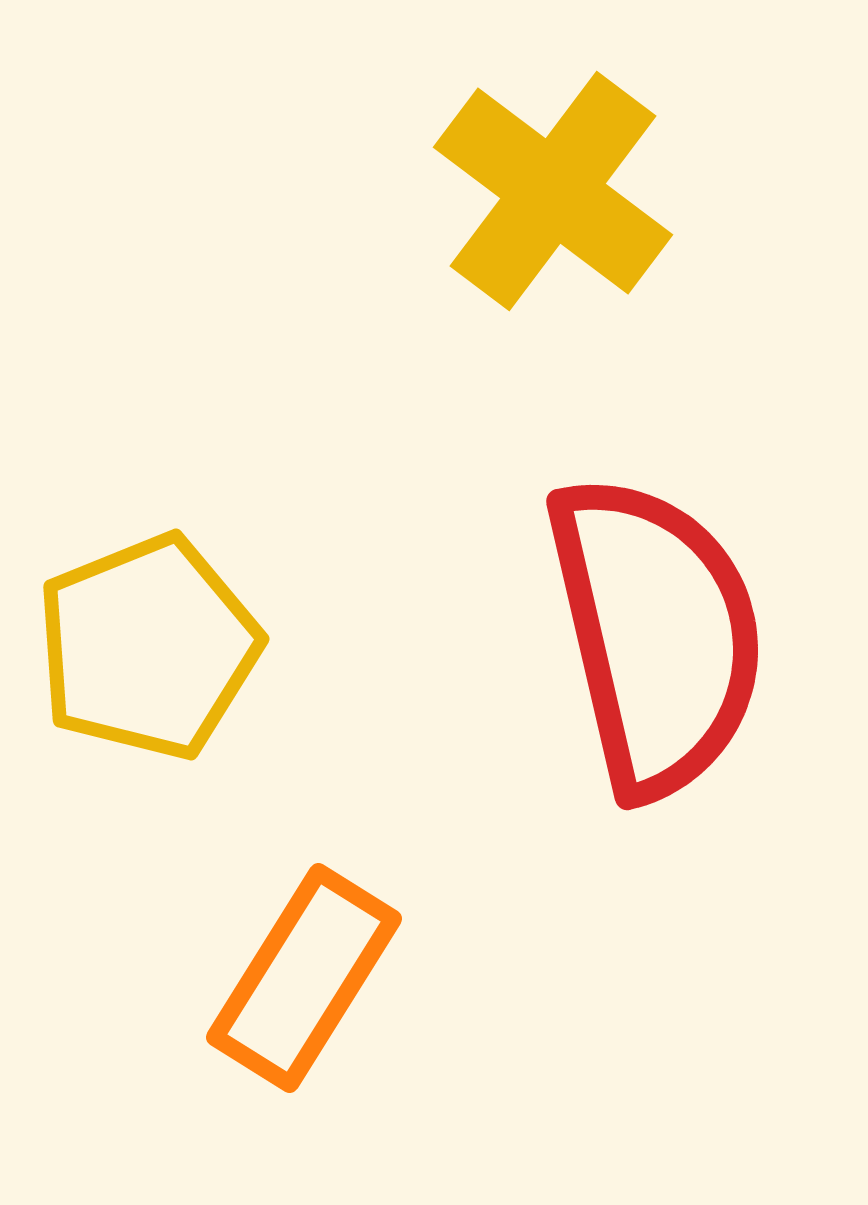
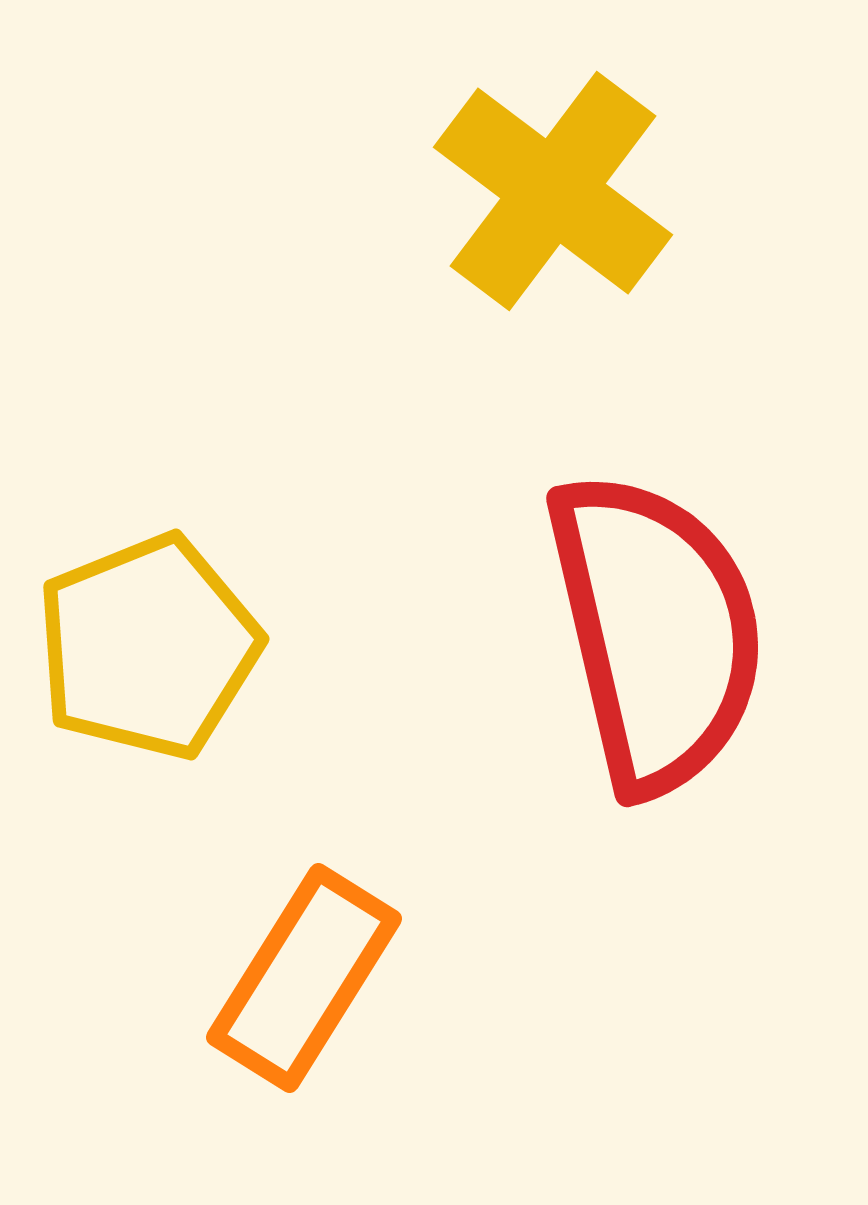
red semicircle: moved 3 px up
